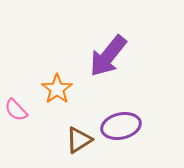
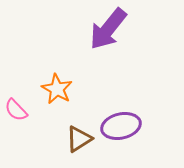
purple arrow: moved 27 px up
orange star: rotated 8 degrees counterclockwise
brown triangle: moved 1 px up
